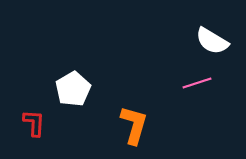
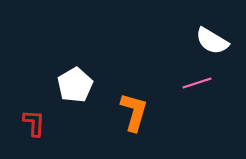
white pentagon: moved 2 px right, 4 px up
orange L-shape: moved 13 px up
